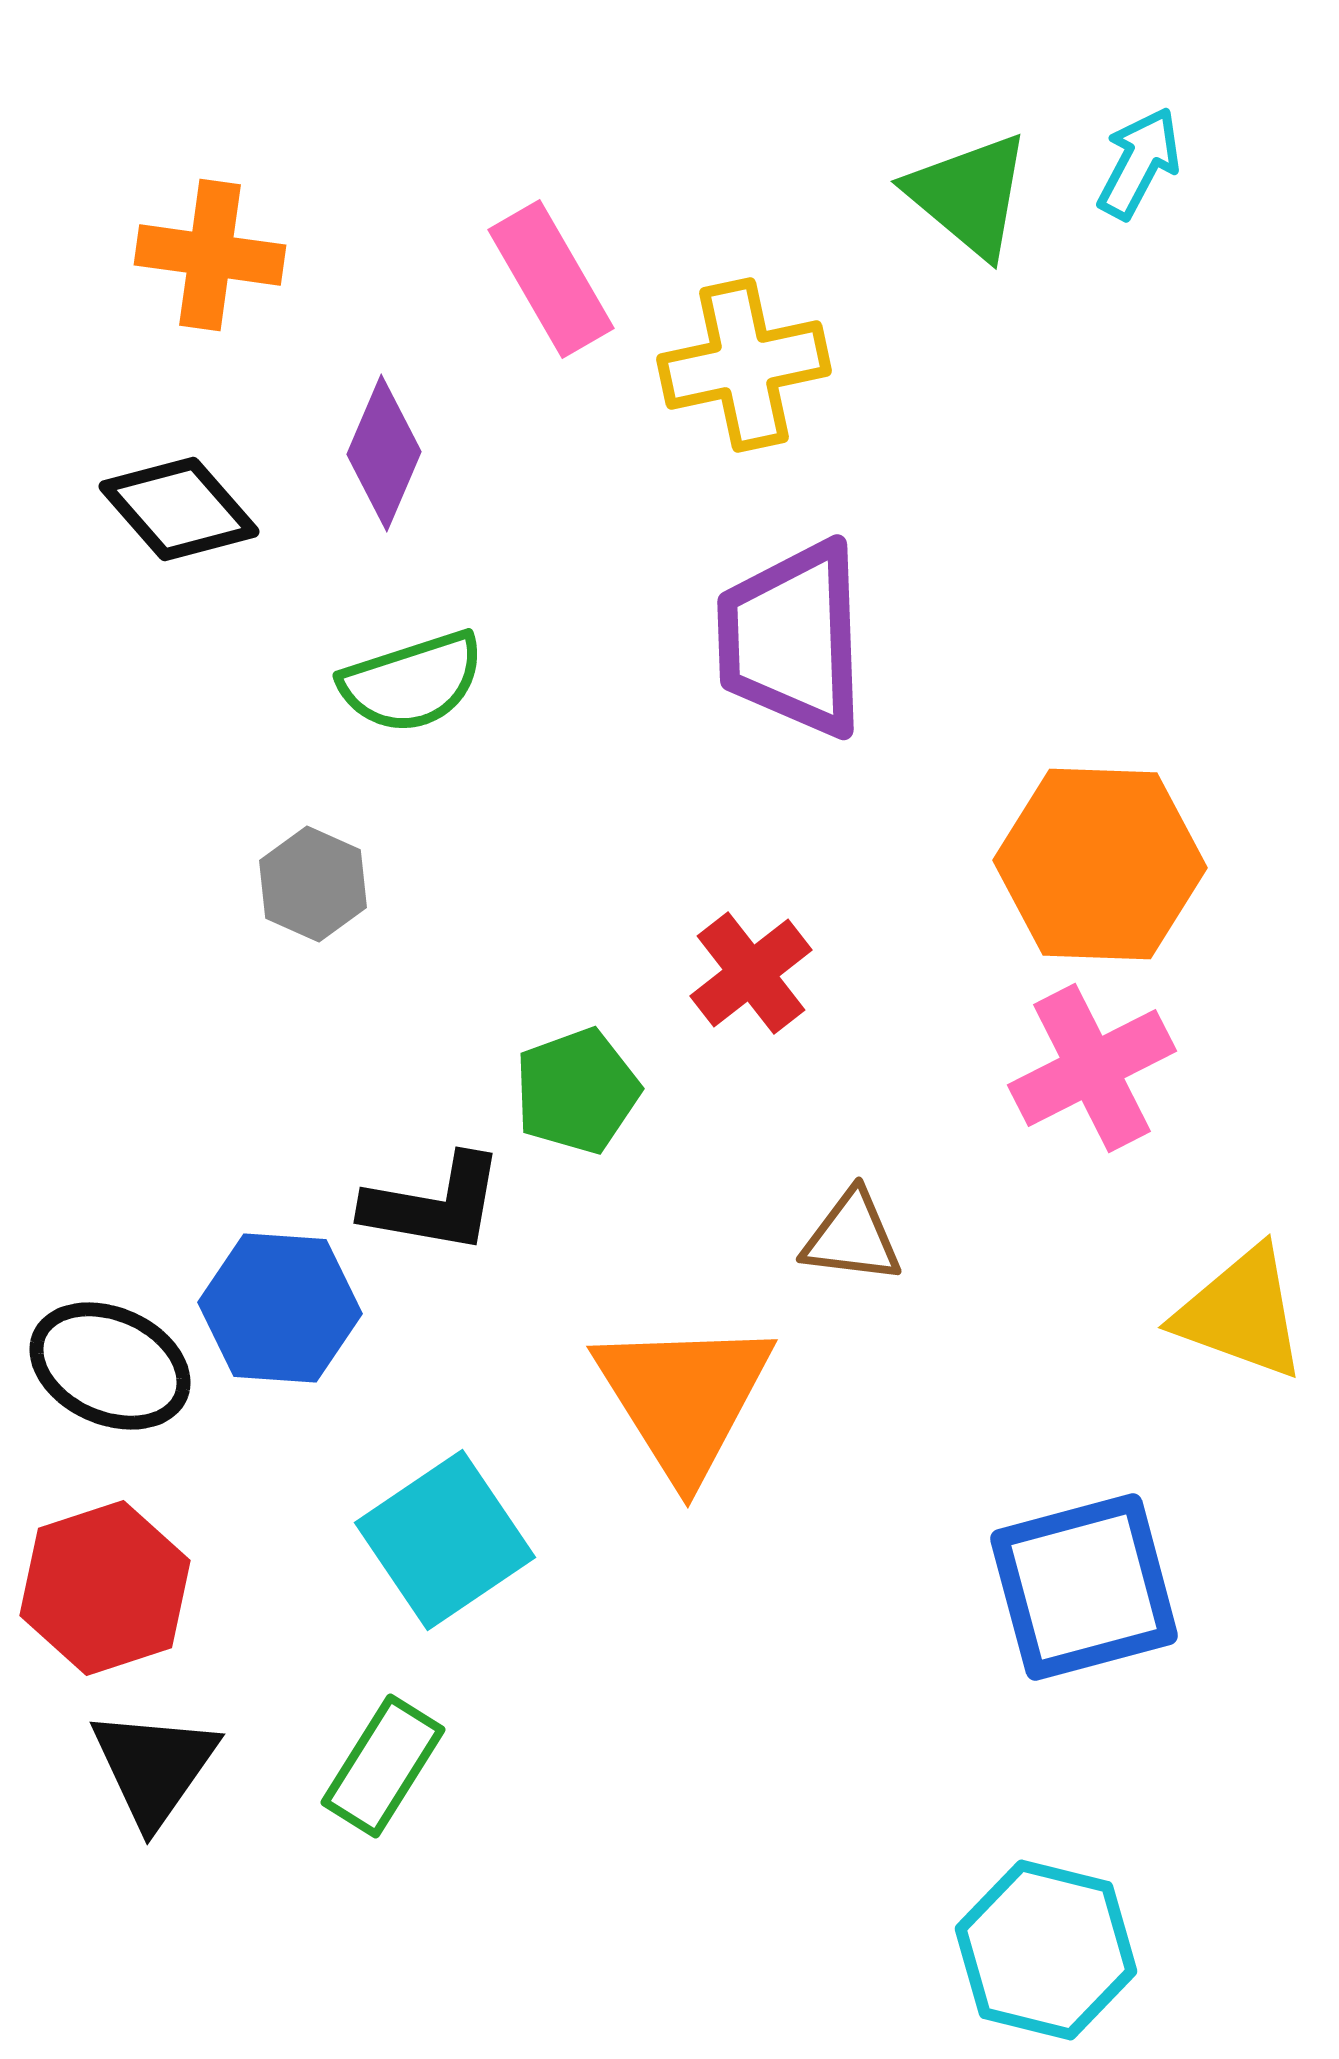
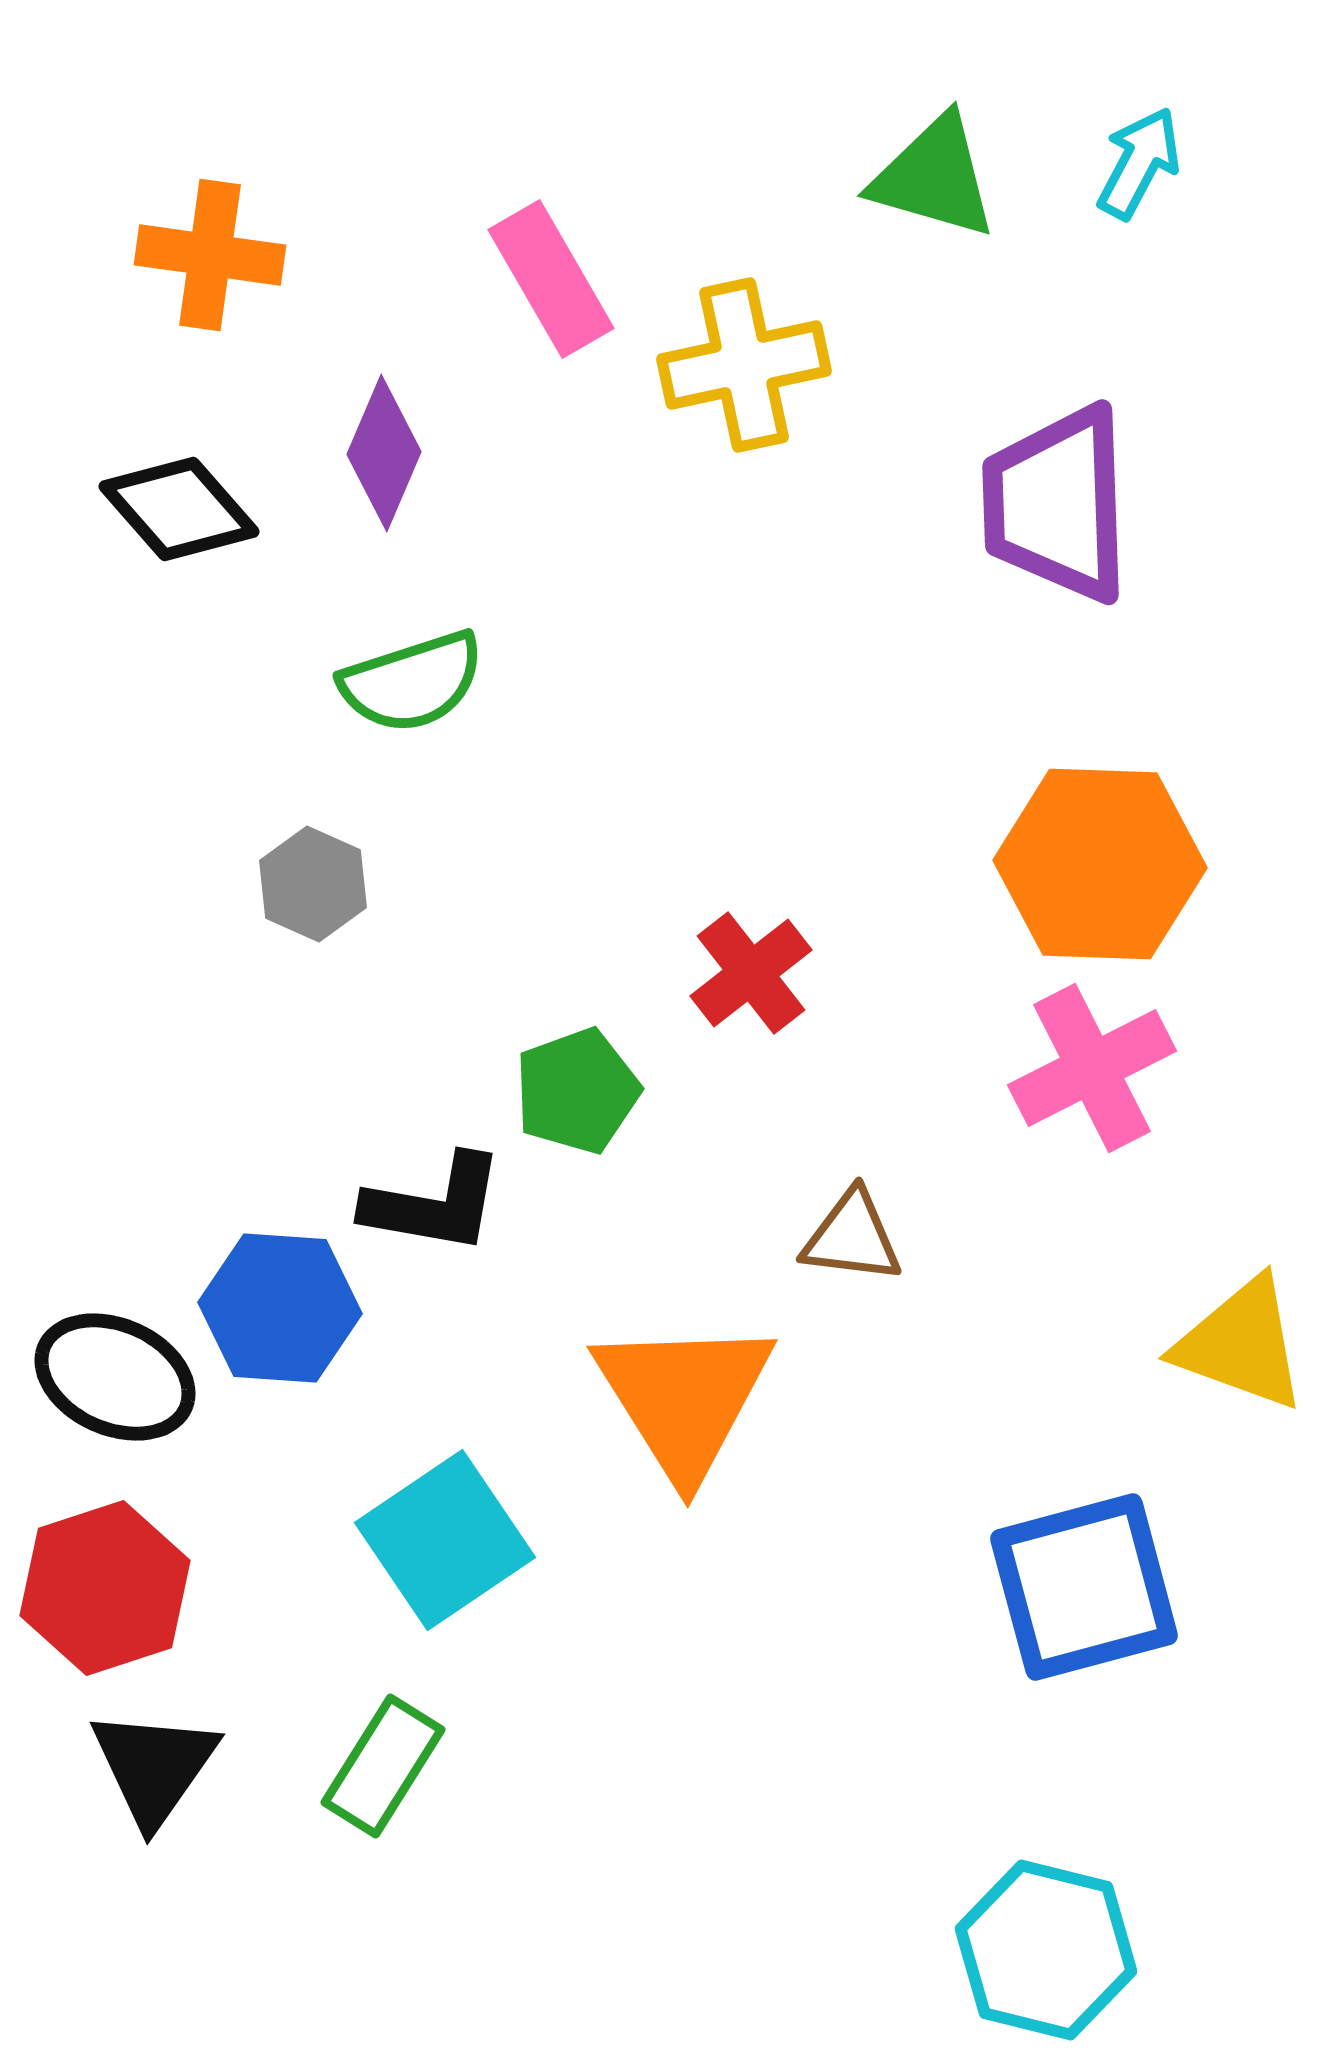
green triangle: moved 35 px left, 18 px up; rotated 24 degrees counterclockwise
purple trapezoid: moved 265 px right, 135 px up
yellow triangle: moved 31 px down
black ellipse: moved 5 px right, 11 px down
